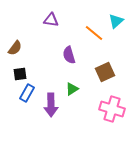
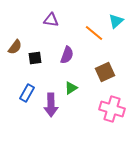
brown semicircle: moved 1 px up
purple semicircle: moved 2 px left; rotated 144 degrees counterclockwise
black square: moved 15 px right, 16 px up
green triangle: moved 1 px left, 1 px up
